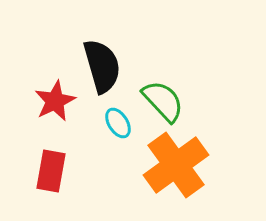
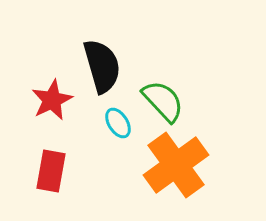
red star: moved 3 px left, 1 px up
